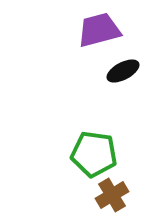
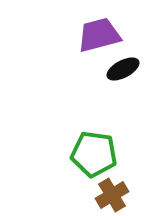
purple trapezoid: moved 5 px down
black ellipse: moved 2 px up
